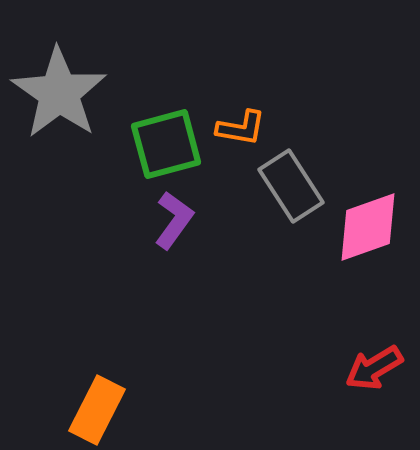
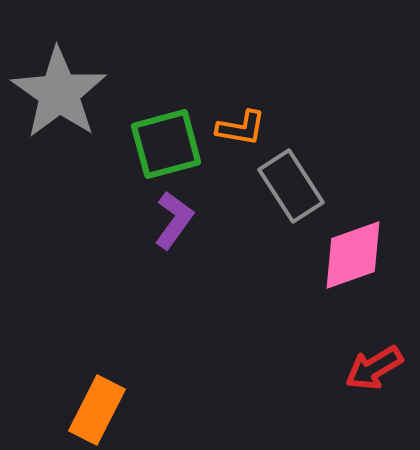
pink diamond: moved 15 px left, 28 px down
